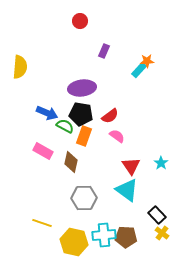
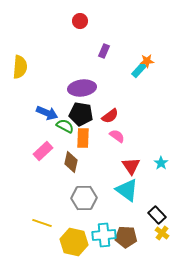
orange rectangle: moved 1 px left, 2 px down; rotated 18 degrees counterclockwise
pink rectangle: rotated 72 degrees counterclockwise
